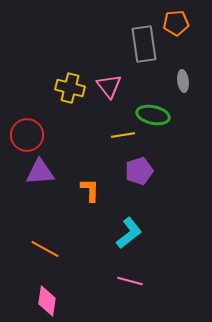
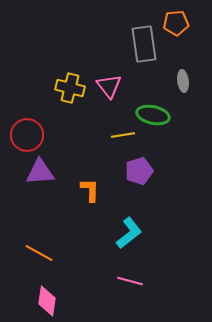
orange line: moved 6 px left, 4 px down
